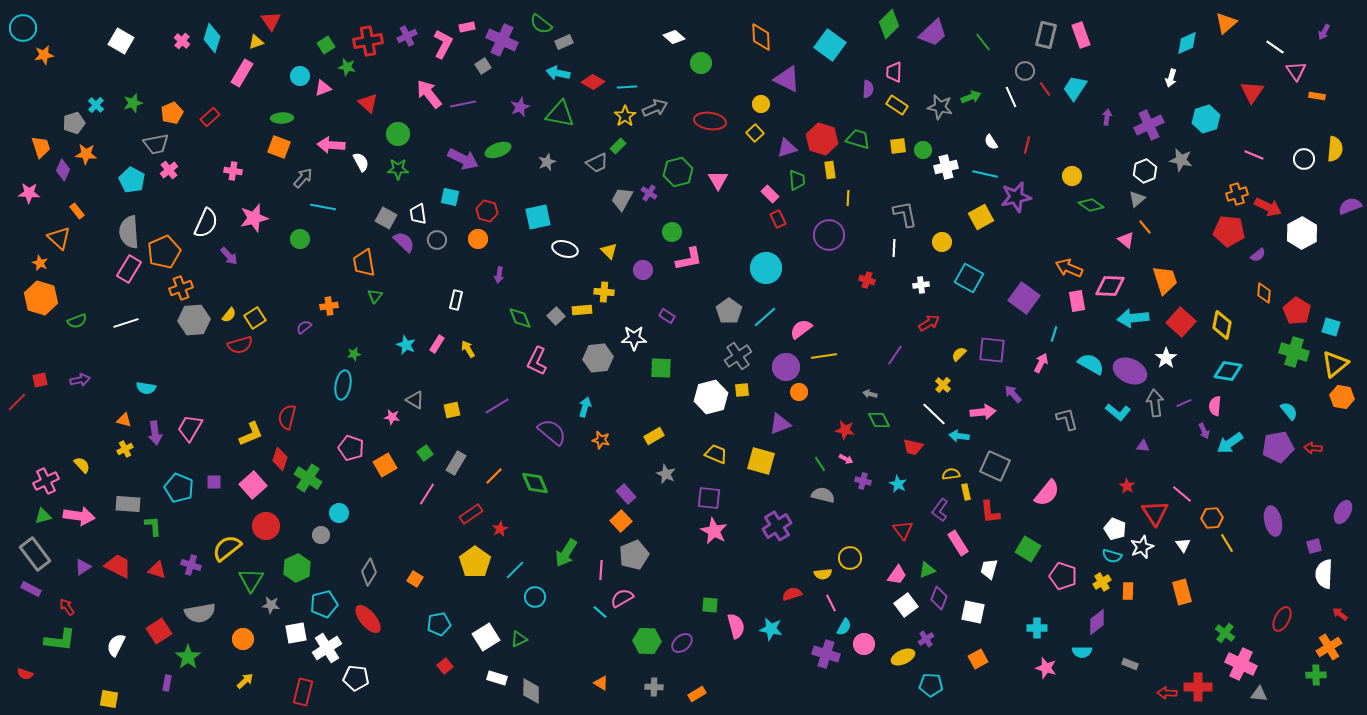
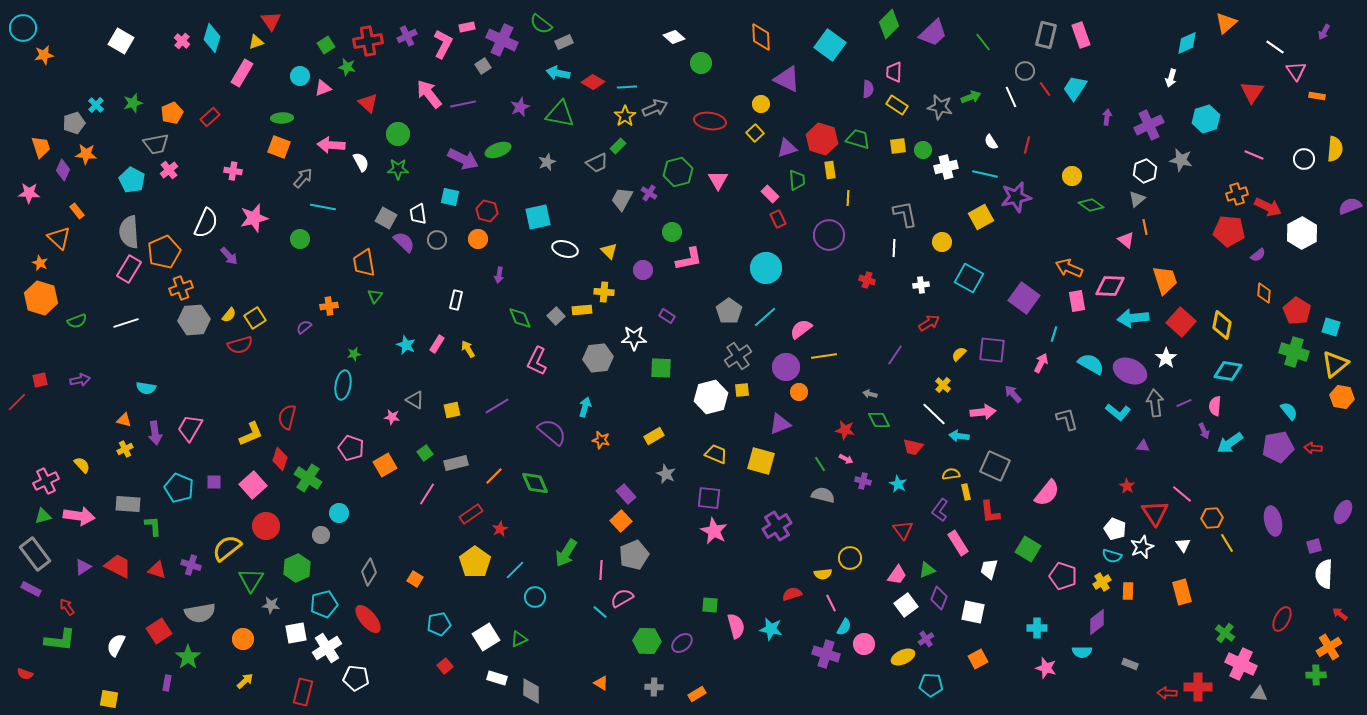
orange line at (1145, 227): rotated 28 degrees clockwise
gray rectangle at (456, 463): rotated 45 degrees clockwise
